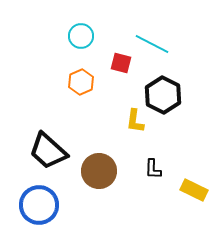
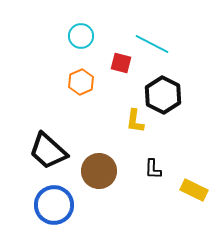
blue circle: moved 15 px right
